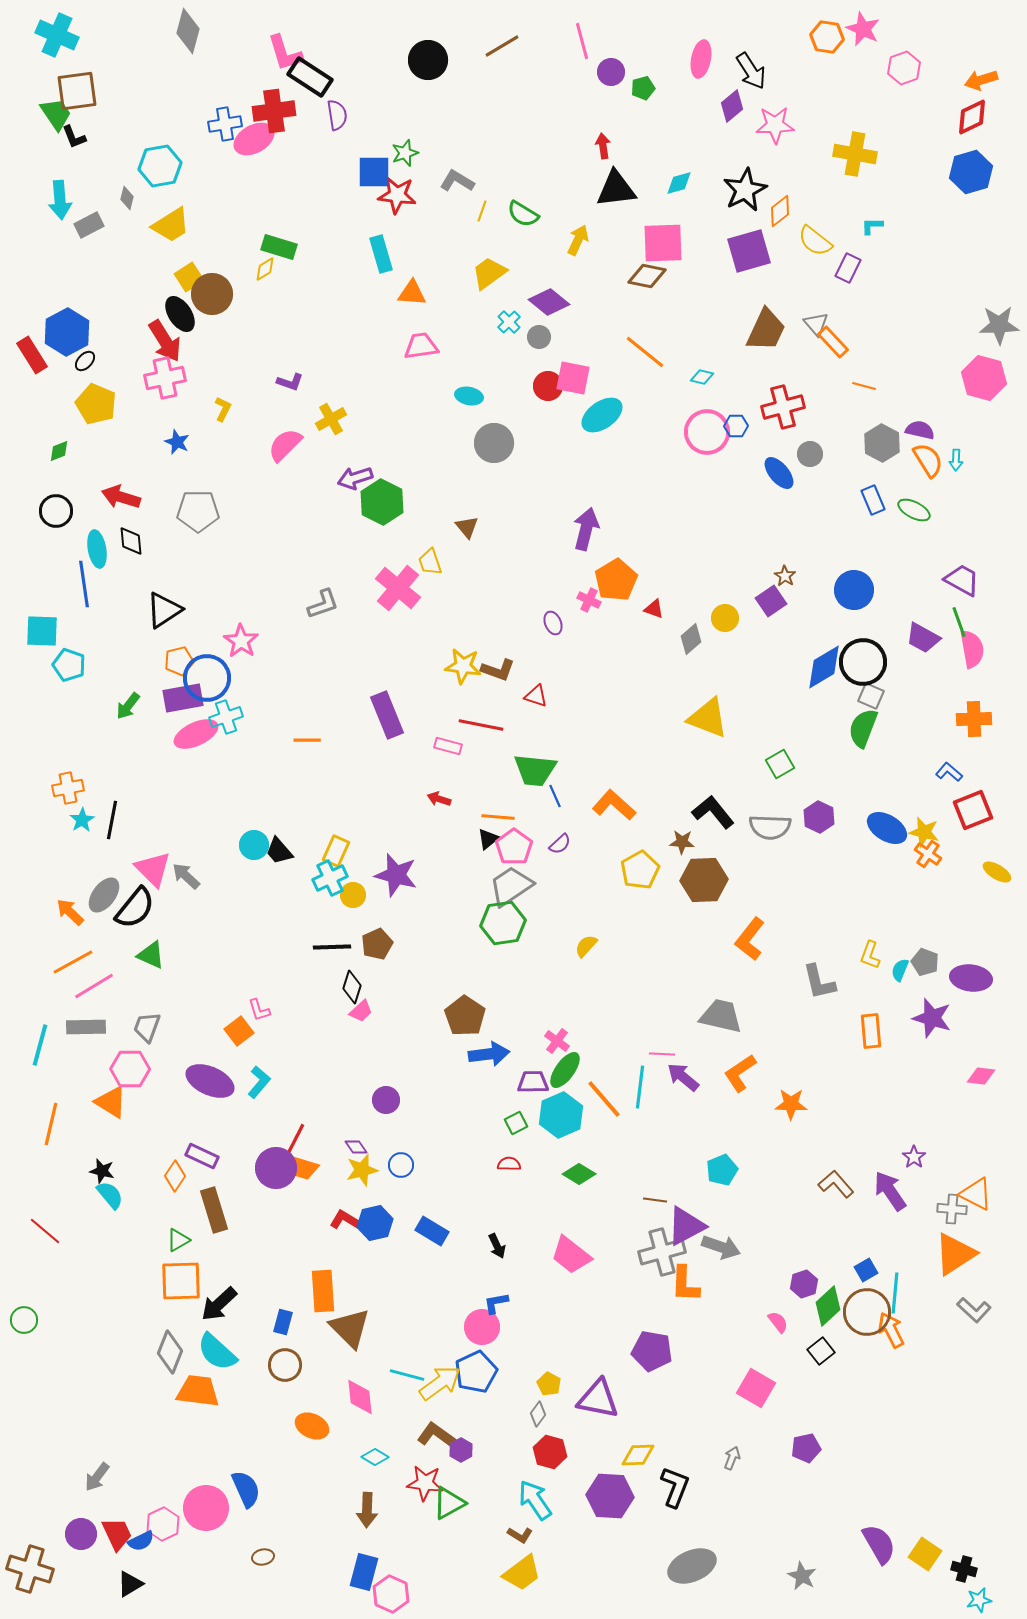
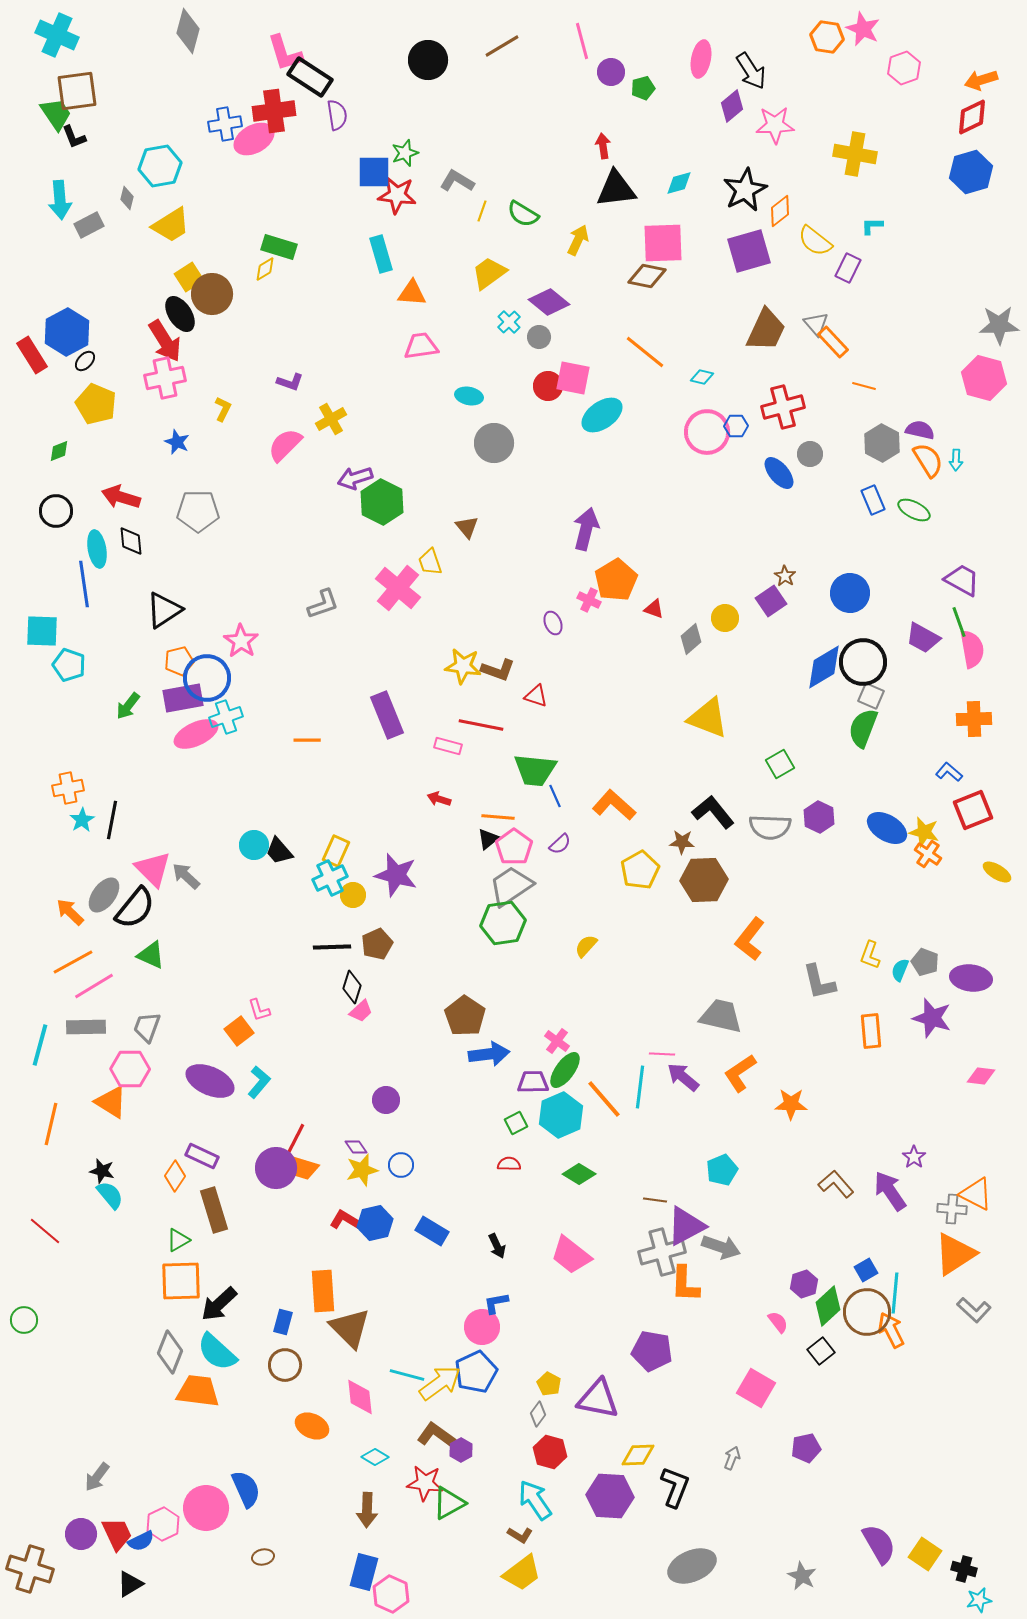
blue circle at (854, 590): moved 4 px left, 3 px down
